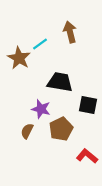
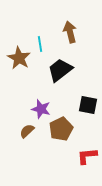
cyan line: rotated 63 degrees counterclockwise
black trapezoid: moved 12 px up; rotated 48 degrees counterclockwise
brown semicircle: rotated 21 degrees clockwise
red L-shape: rotated 45 degrees counterclockwise
